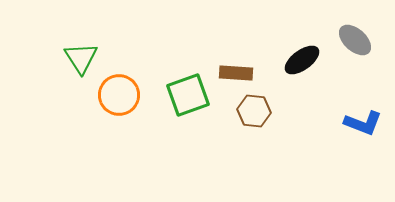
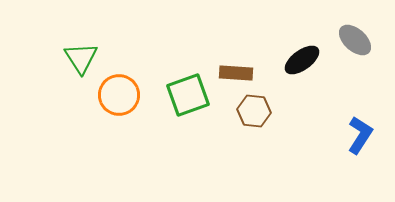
blue L-shape: moved 3 px left, 12 px down; rotated 78 degrees counterclockwise
